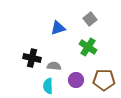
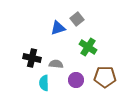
gray square: moved 13 px left
gray semicircle: moved 2 px right, 2 px up
brown pentagon: moved 1 px right, 3 px up
cyan semicircle: moved 4 px left, 3 px up
